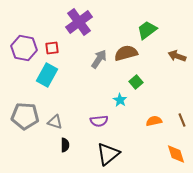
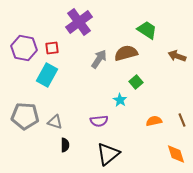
green trapezoid: rotated 70 degrees clockwise
